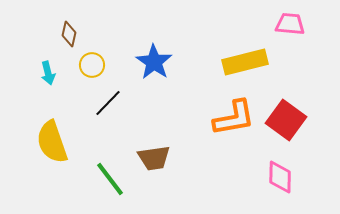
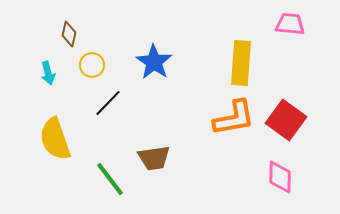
yellow rectangle: moved 4 px left, 1 px down; rotated 72 degrees counterclockwise
yellow semicircle: moved 3 px right, 3 px up
